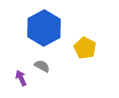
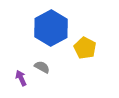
blue hexagon: moved 7 px right
gray semicircle: moved 1 px down
